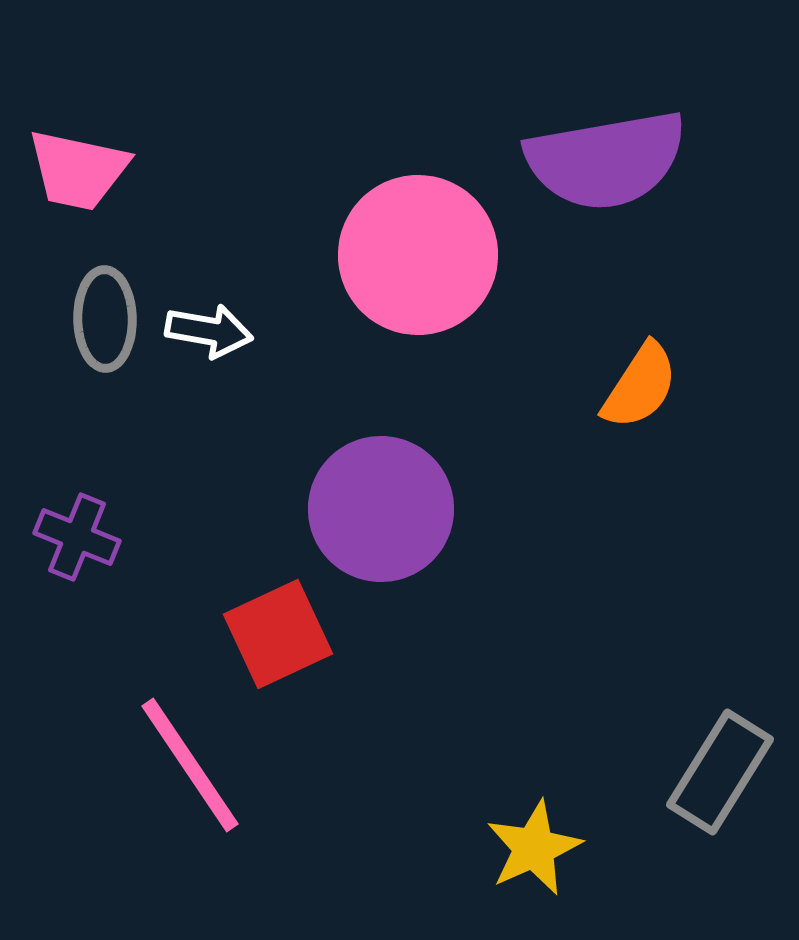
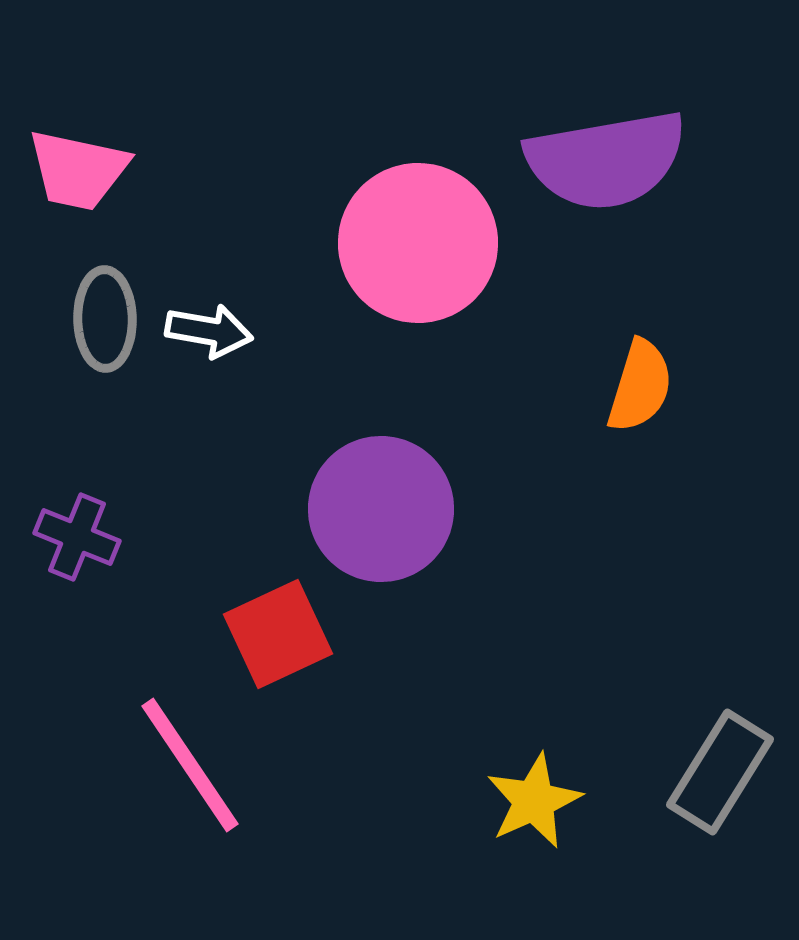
pink circle: moved 12 px up
orange semicircle: rotated 16 degrees counterclockwise
yellow star: moved 47 px up
